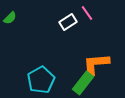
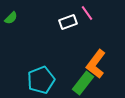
green semicircle: moved 1 px right
white rectangle: rotated 12 degrees clockwise
orange L-shape: rotated 48 degrees counterclockwise
cyan pentagon: rotated 8 degrees clockwise
